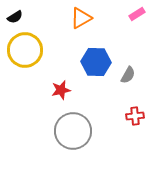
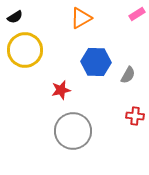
red cross: rotated 12 degrees clockwise
